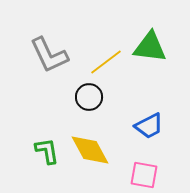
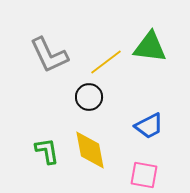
yellow diamond: rotated 18 degrees clockwise
